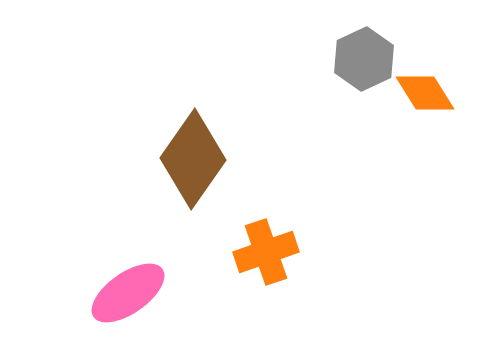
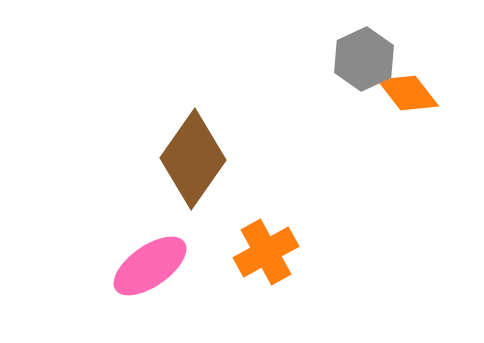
orange diamond: moved 17 px left; rotated 6 degrees counterclockwise
orange cross: rotated 10 degrees counterclockwise
pink ellipse: moved 22 px right, 27 px up
